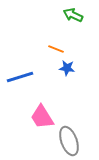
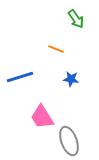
green arrow: moved 3 px right, 4 px down; rotated 150 degrees counterclockwise
blue star: moved 4 px right, 11 px down
